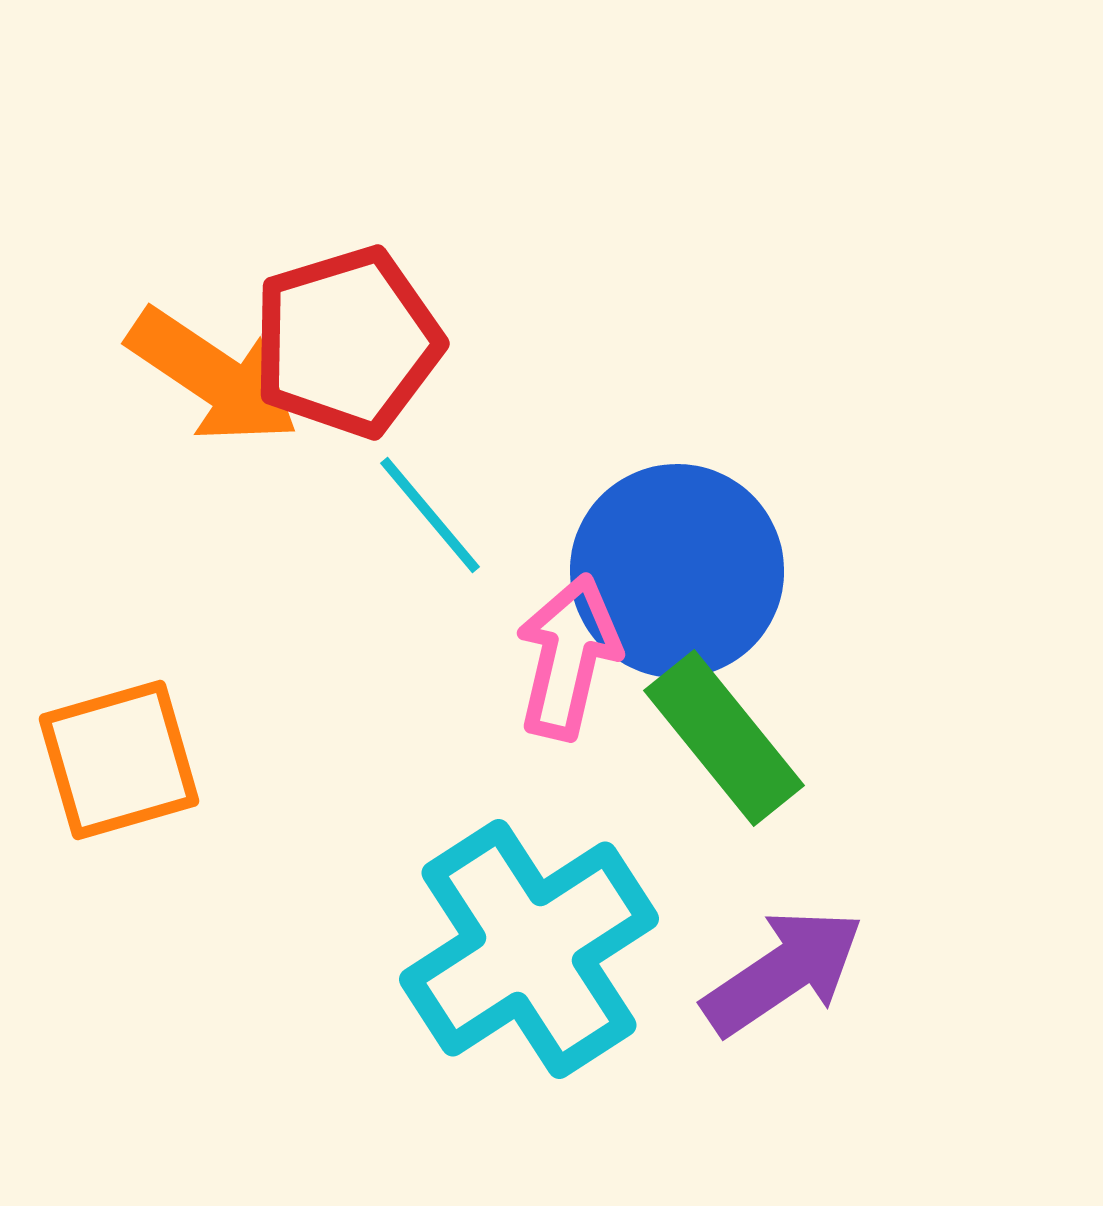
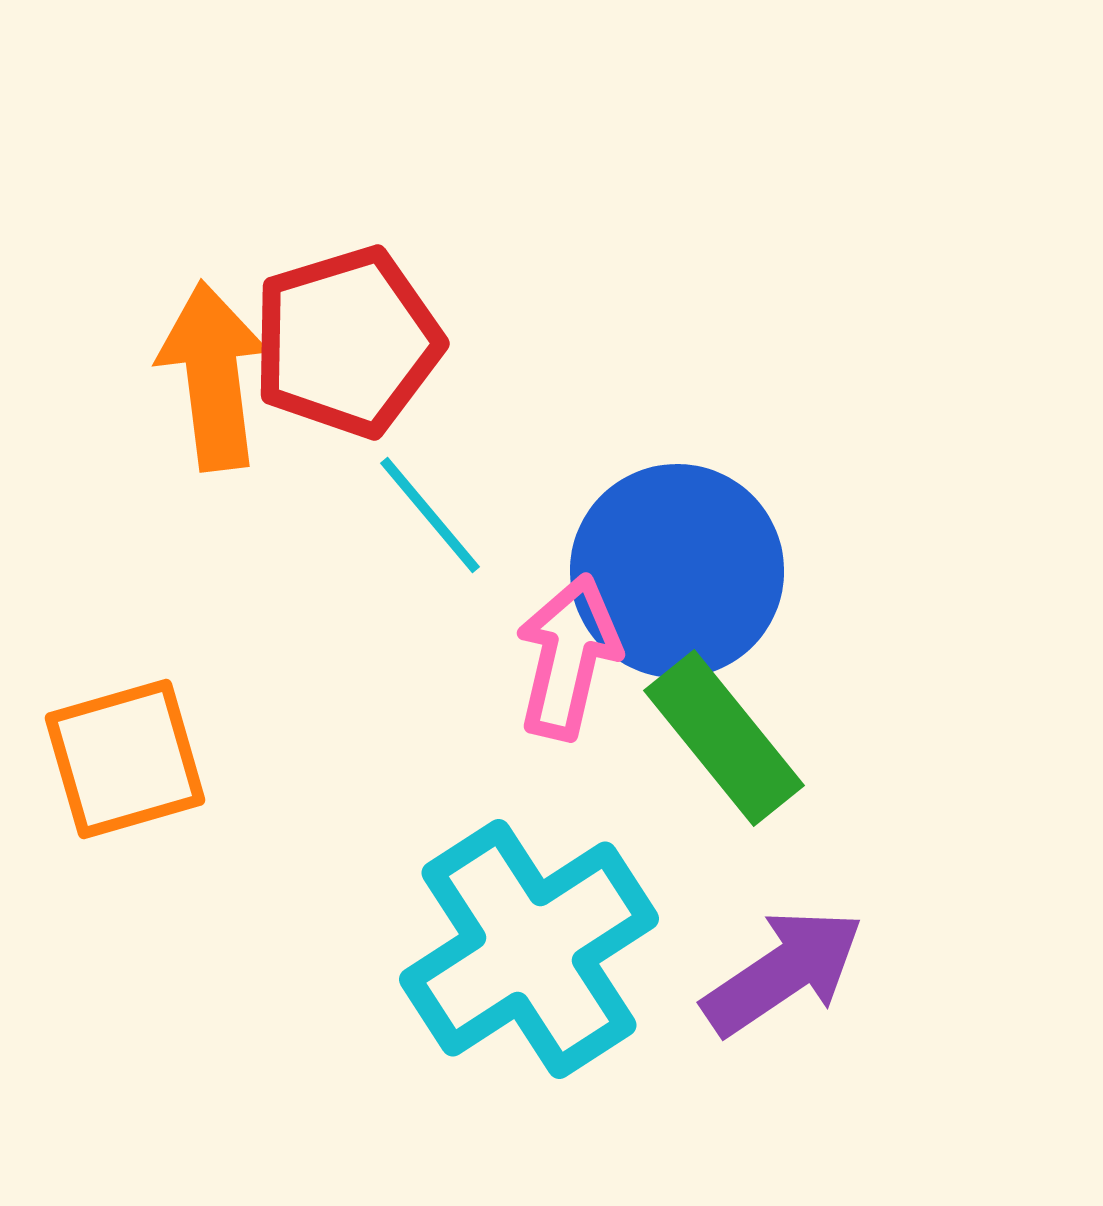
orange arrow: rotated 131 degrees counterclockwise
orange square: moved 6 px right, 1 px up
